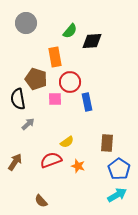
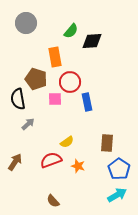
green semicircle: moved 1 px right
brown semicircle: moved 12 px right
